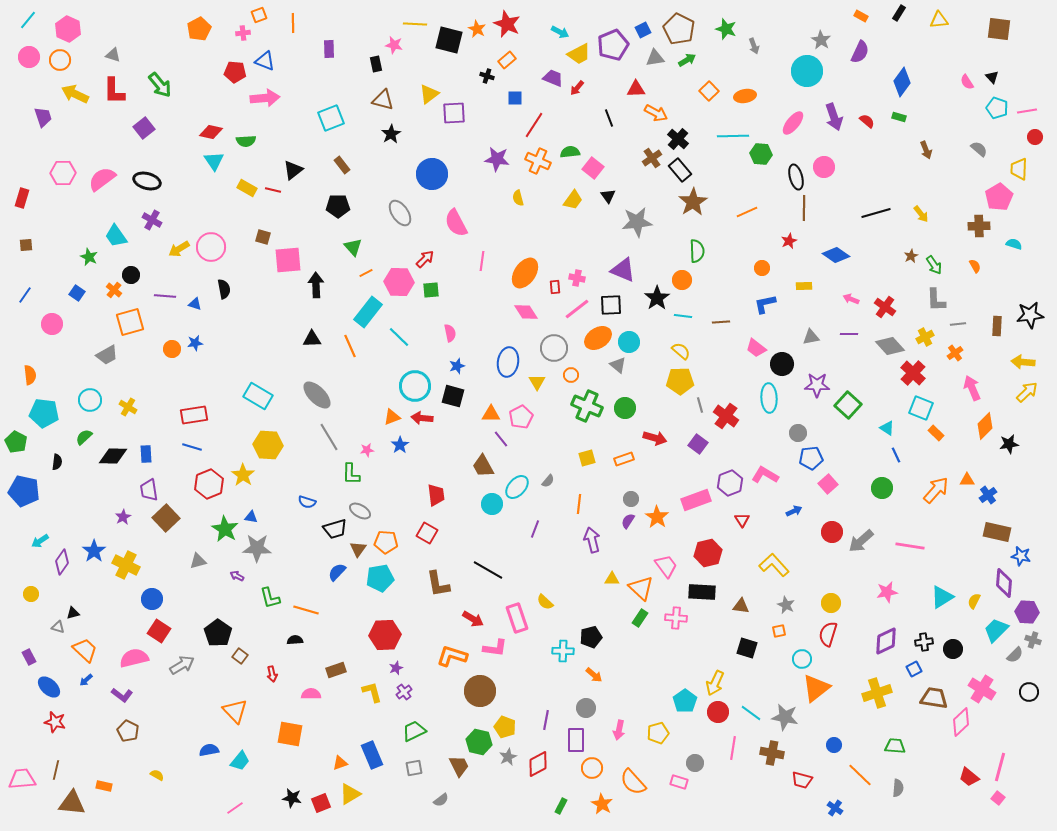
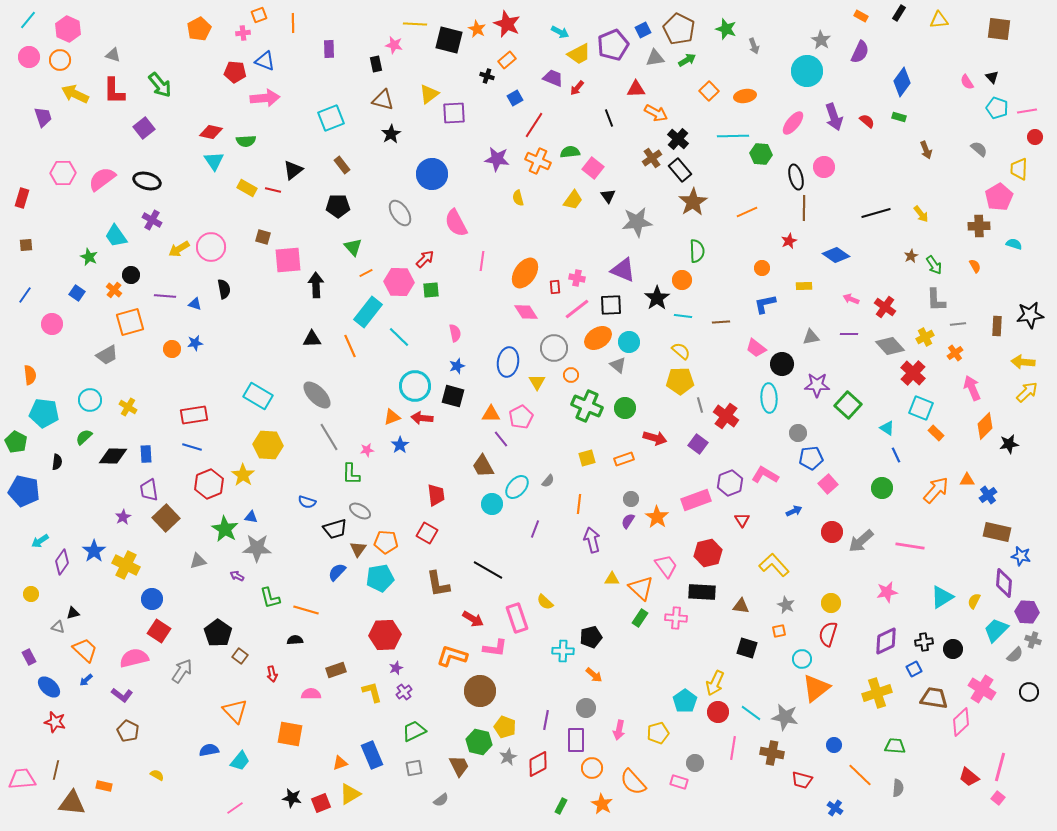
blue square at (515, 98): rotated 28 degrees counterclockwise
pink semicircle at (450, 333): moved 5 px right
gray arrow at (182, 665): moved 6 px down; rotated 25 degrees counterclockwise
